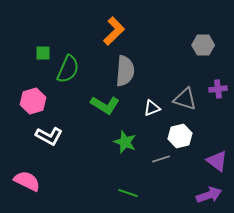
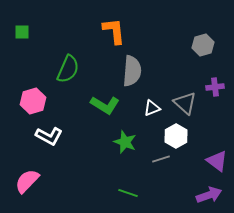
orange L-shape: rotated 52 degrees counterclockwise
gray hexagon: rotated 15 degrees counterclockwise
green square: moved 21 px left, 21 px up
gray semicircle: moved 7 px right
purple cross: moved 3 px left, 2 px up
gray triangle: moved 4 px down; rotated 25 degrees clockwise
white hexagon: moved 4 px left; rotated 15 degrees counterclockwise
pink semicircle: rotated 72 degrees counterclockwise
